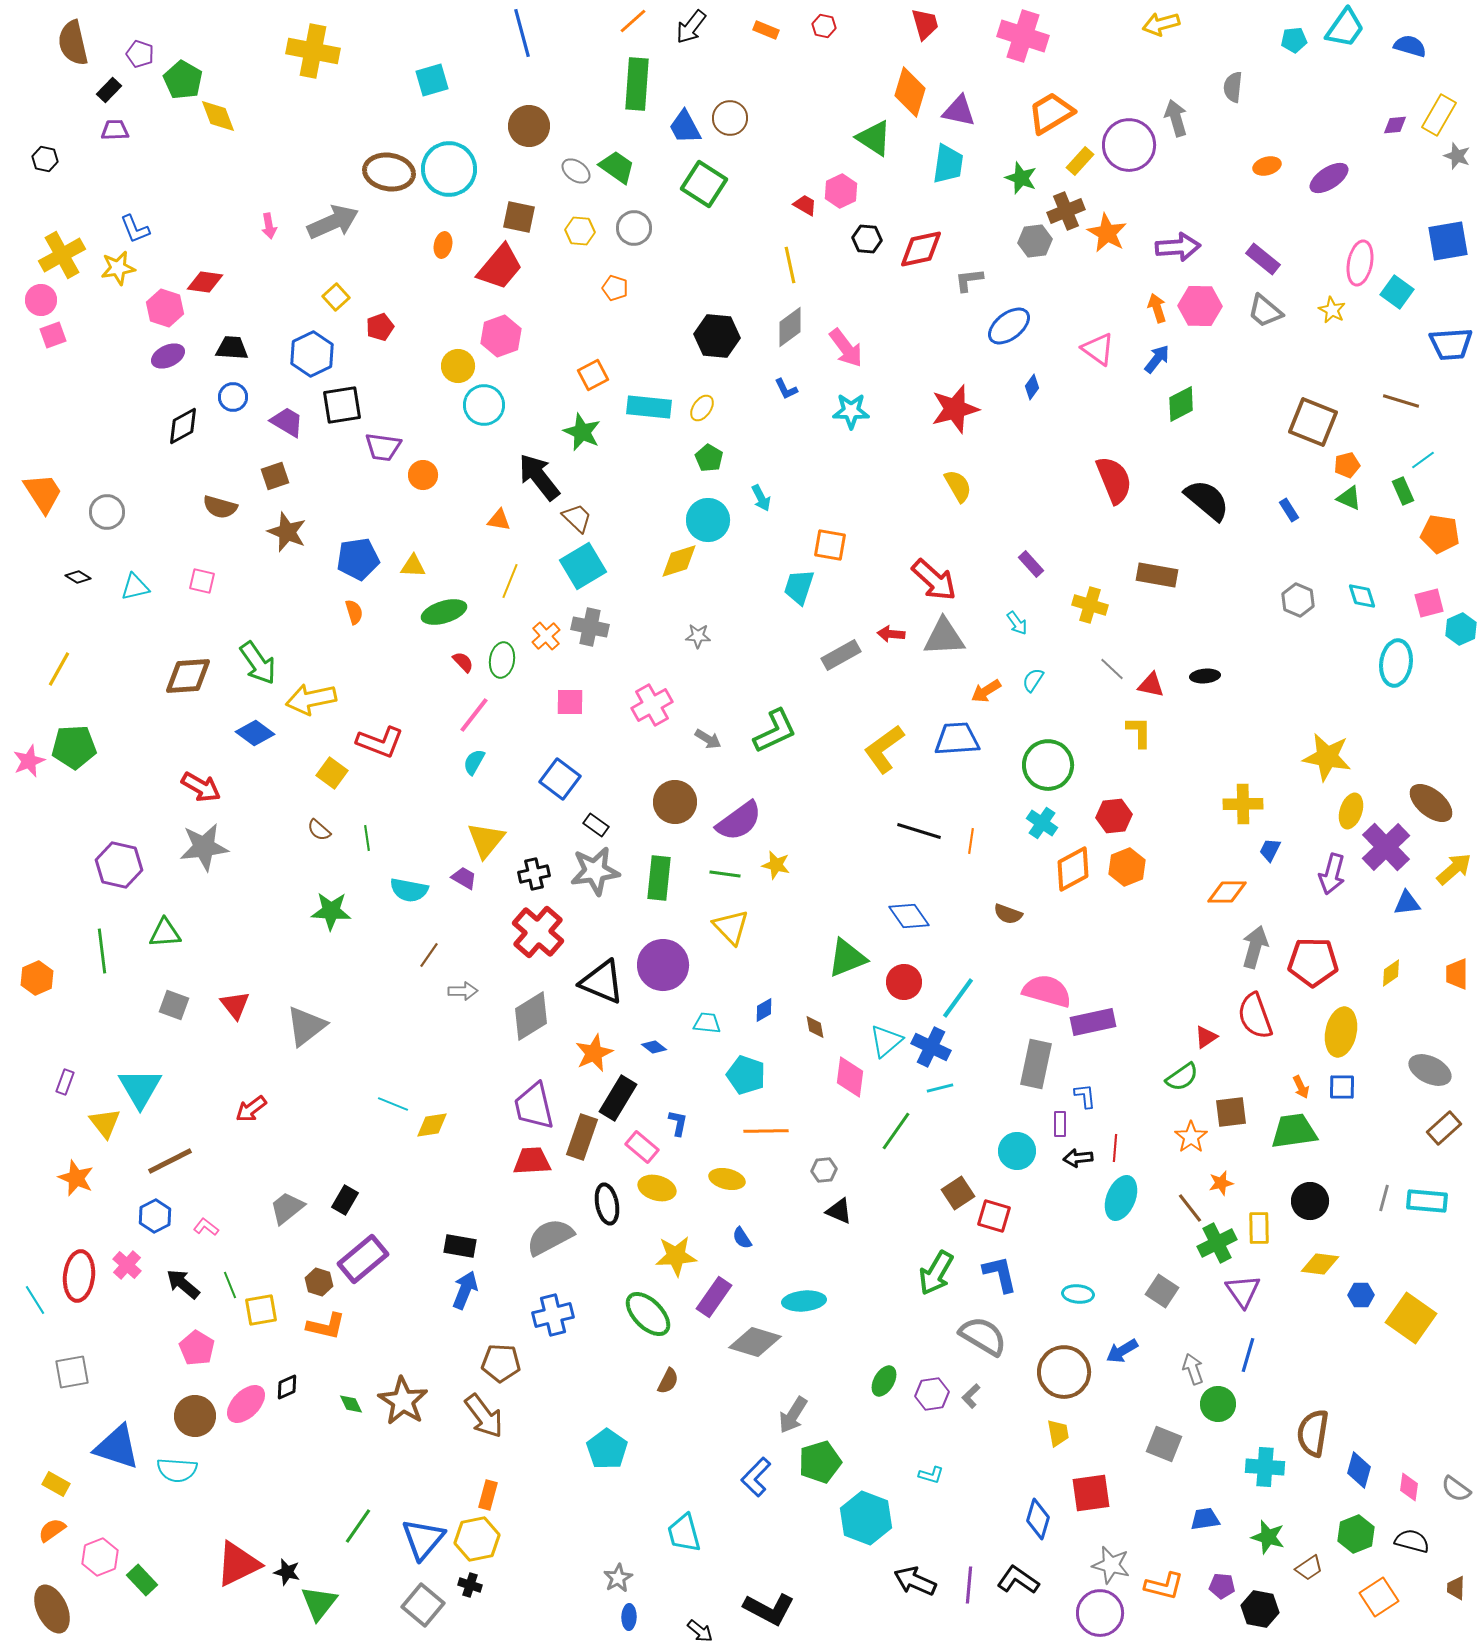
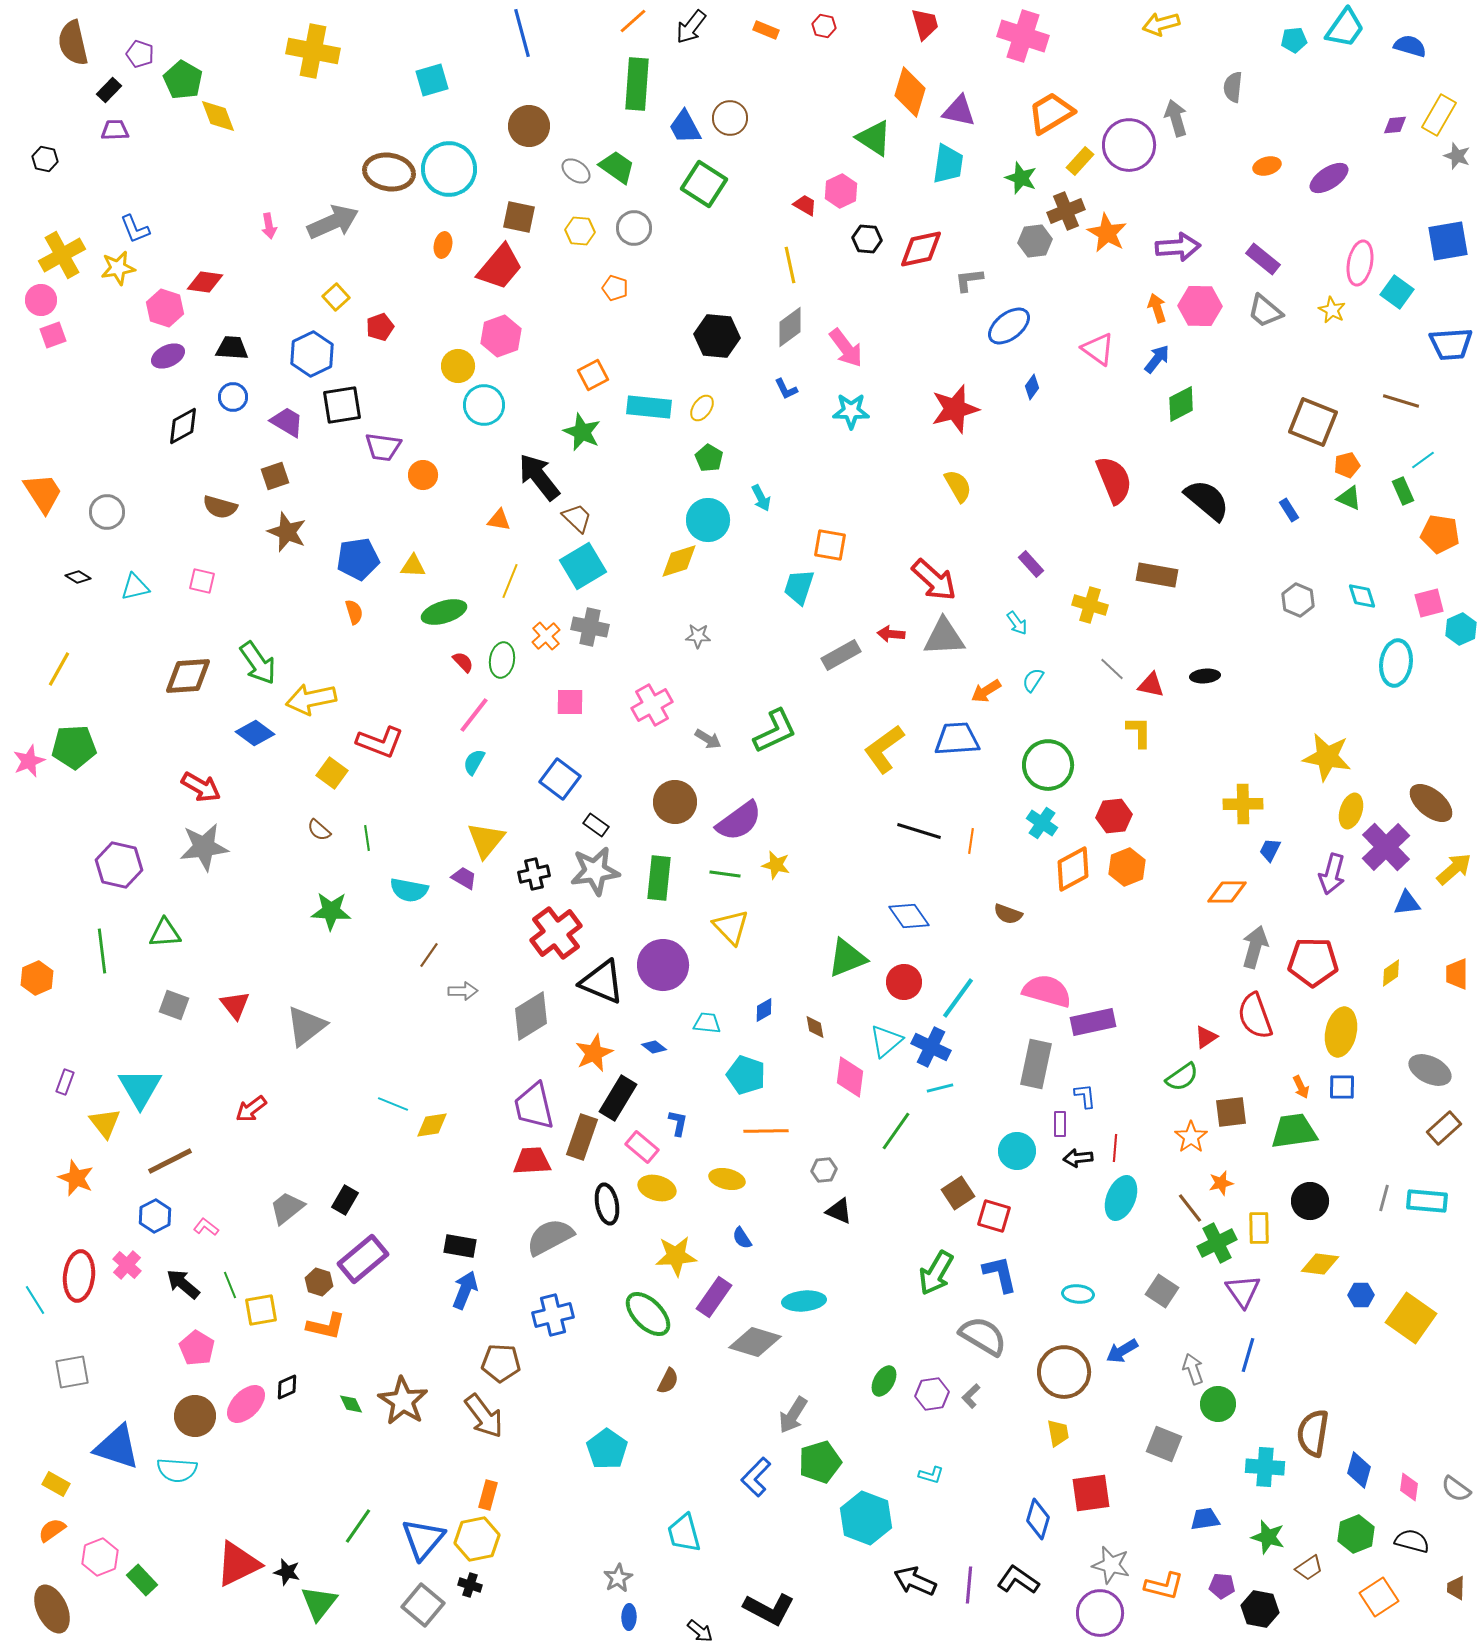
red cross at (538, 932): moved 18 px right, 1 px down; rotated 12 degrees clockwise
